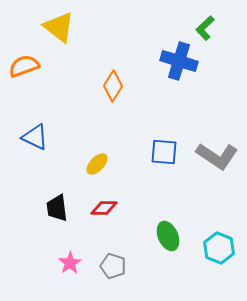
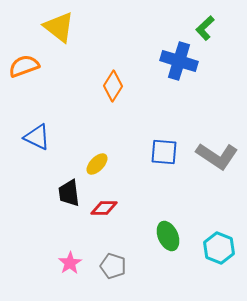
blue triangle: moved 2 px right
black trapezoid: moved 12 px right, 15 px up
